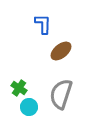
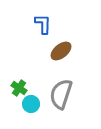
cyan circle: moved 2 px right, 3 px up
